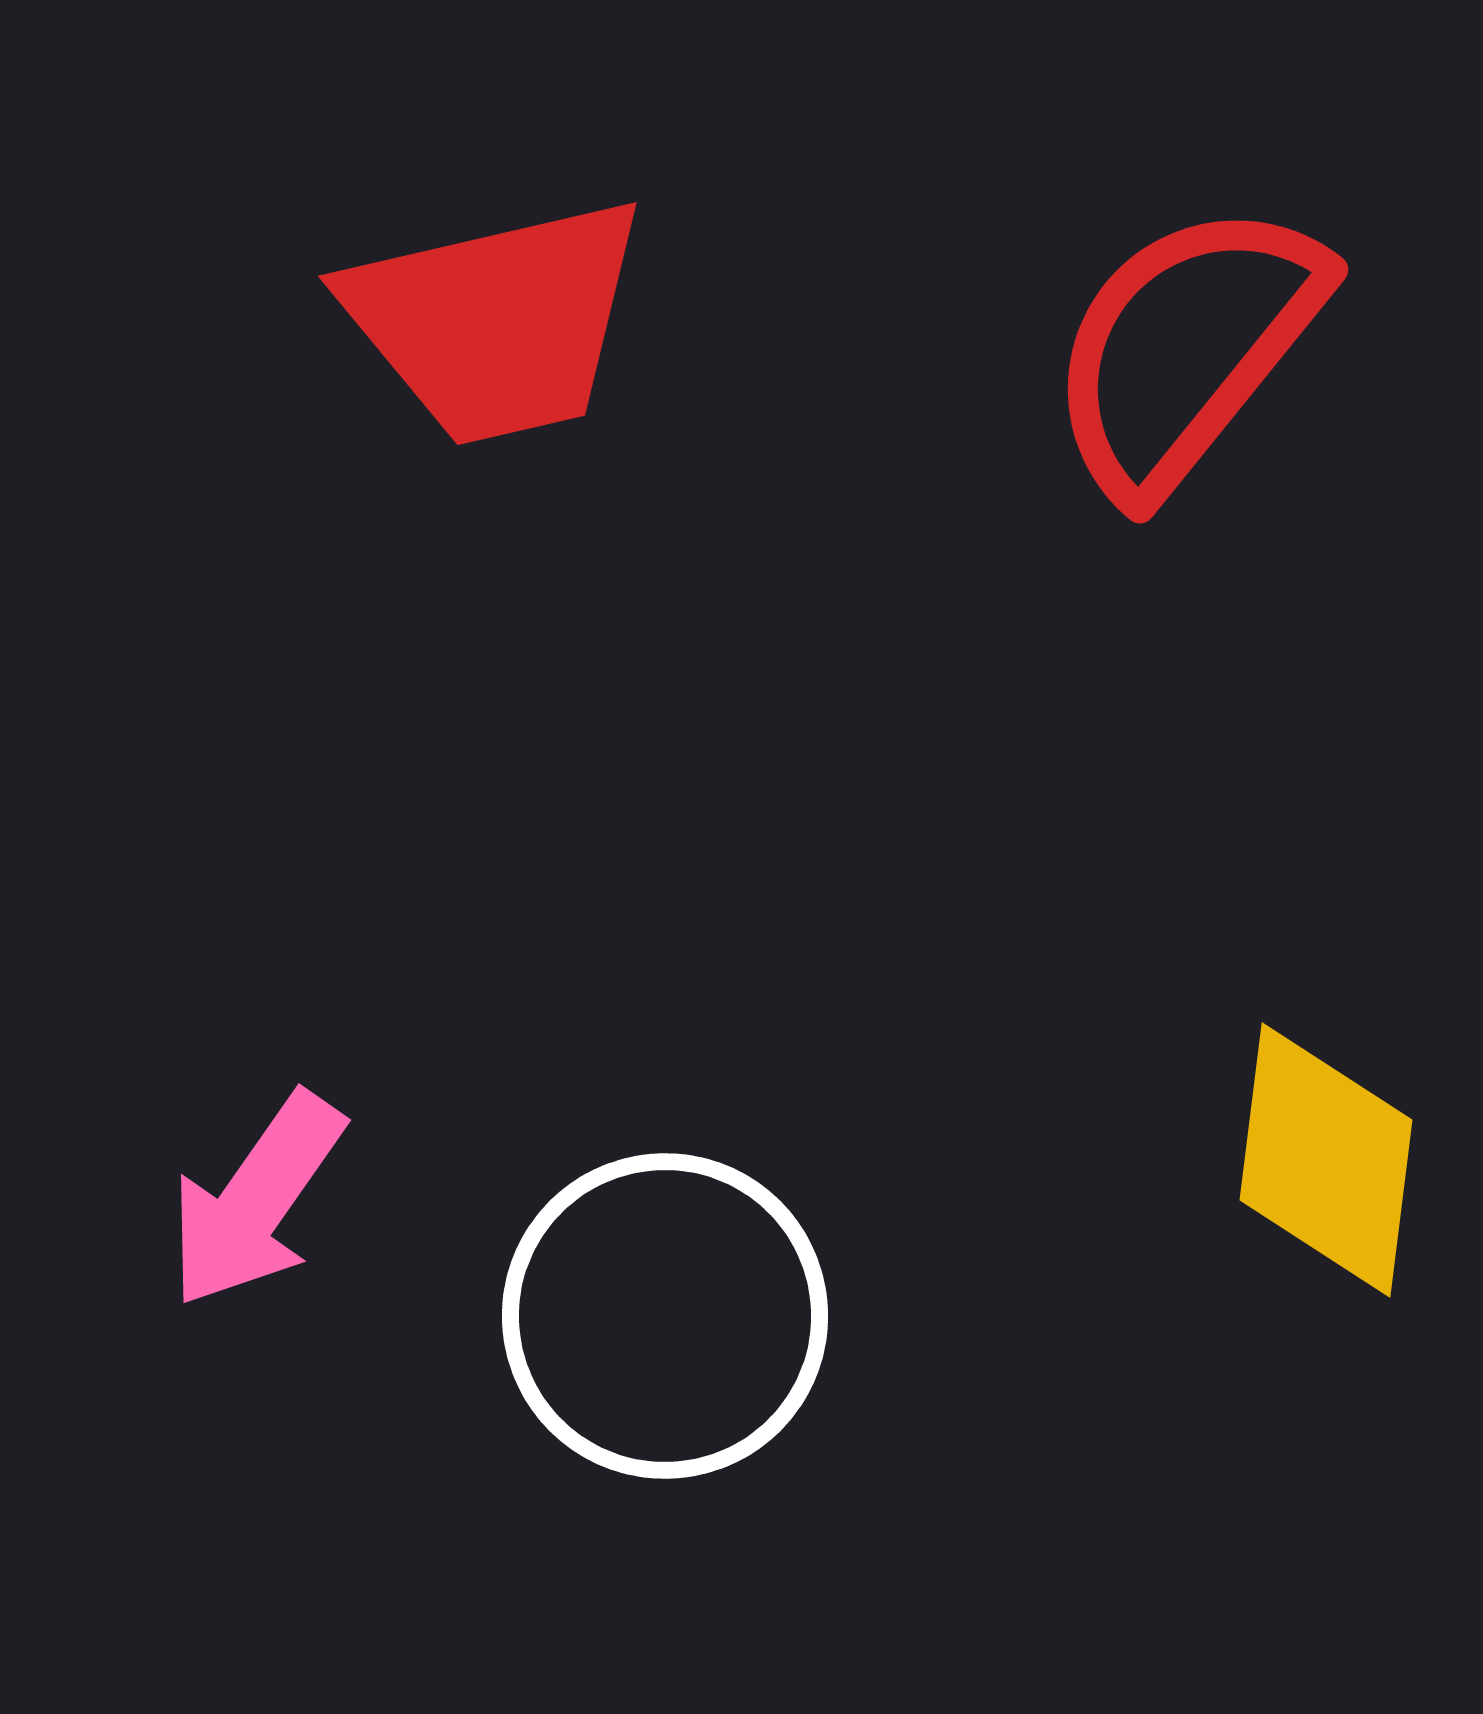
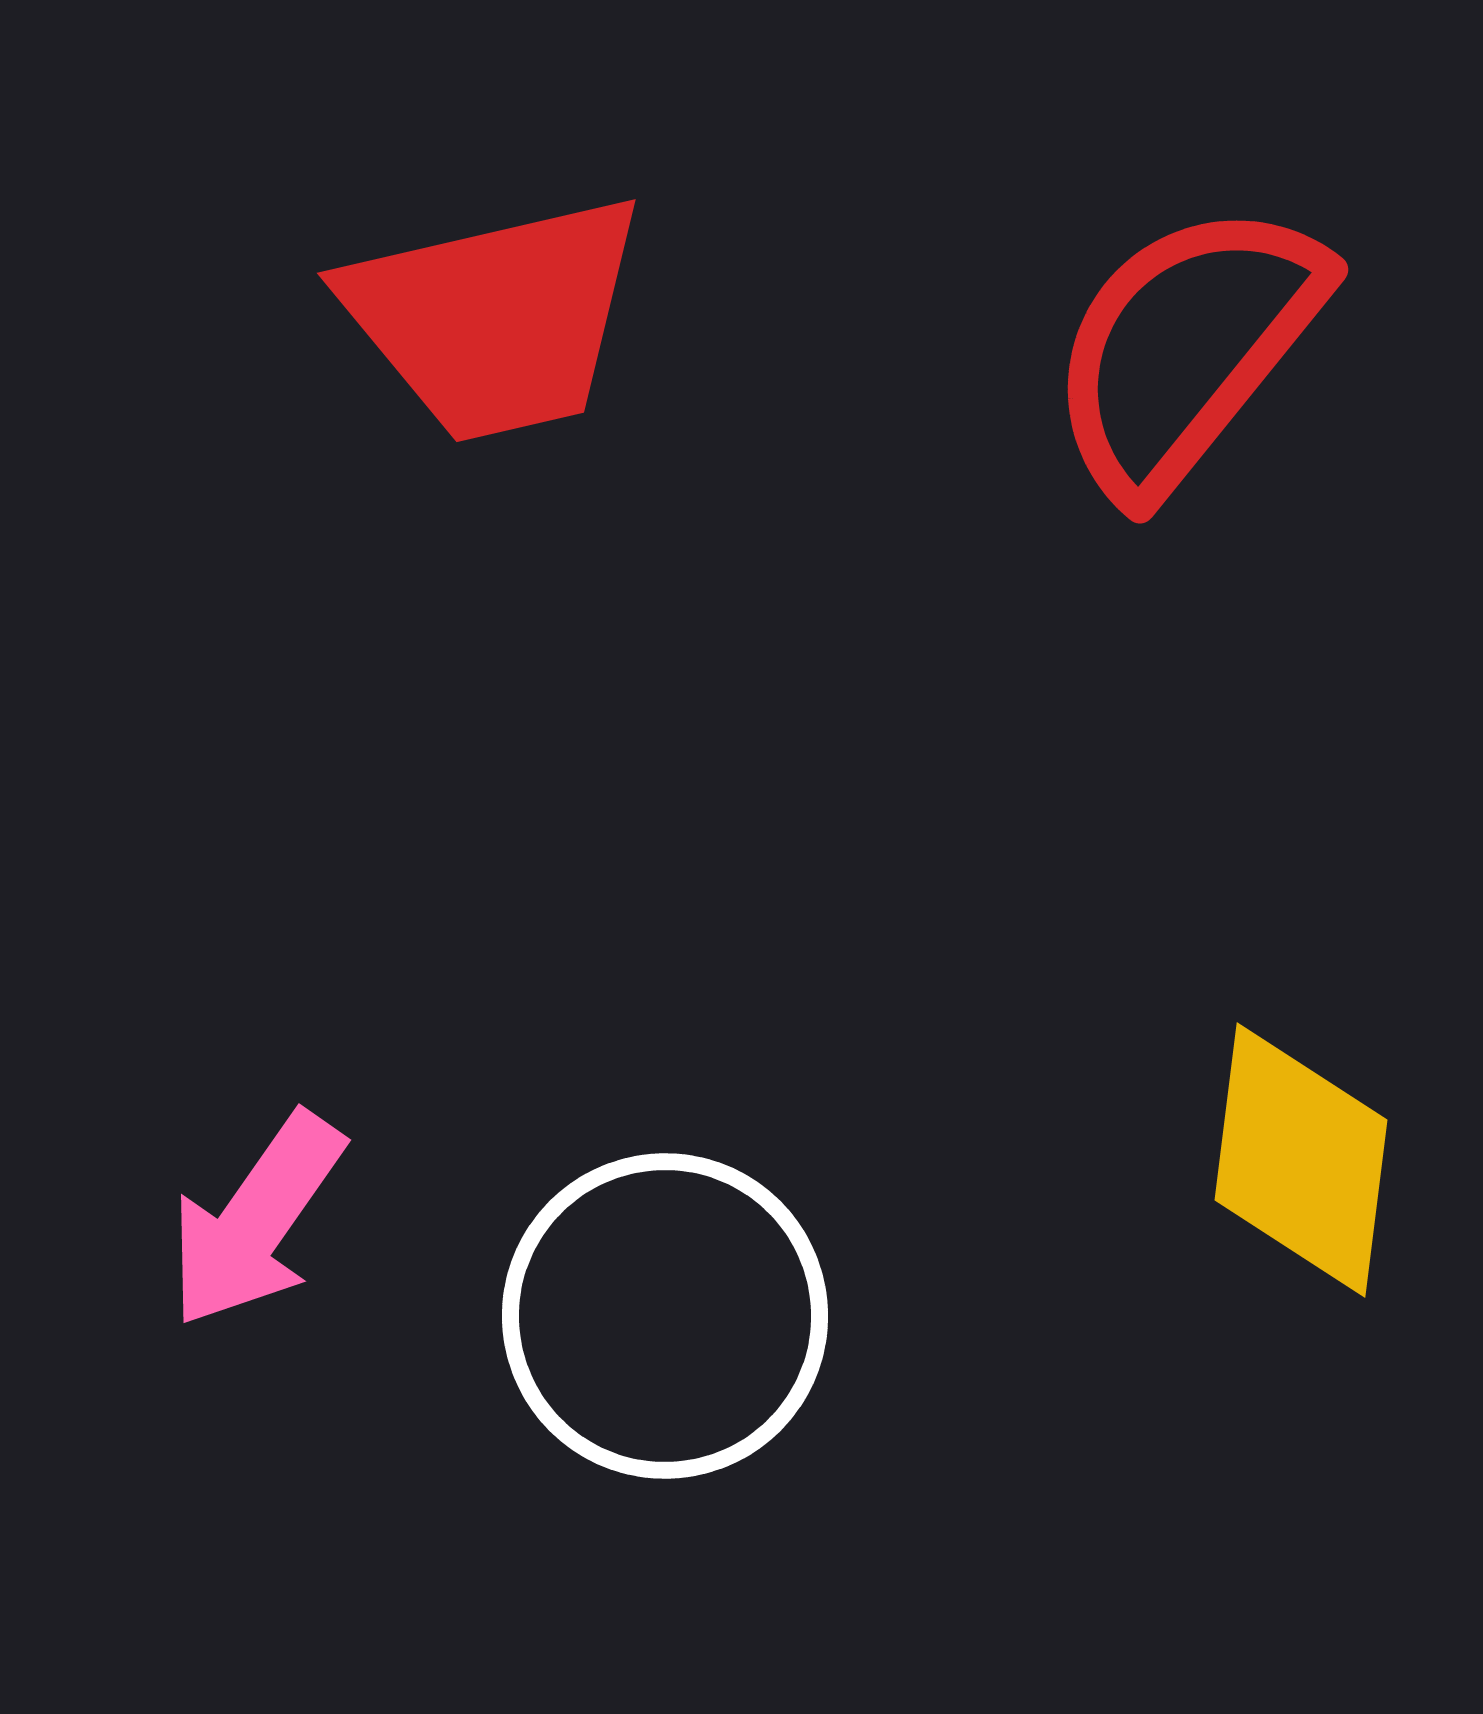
red trapezoid: moved 1 px left, 3 px up
yellow diamond: moved 25 px left
pink arrow: moved 20 px down
